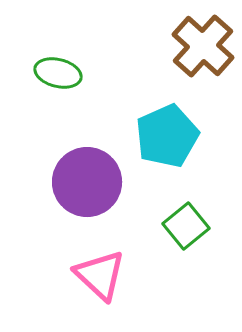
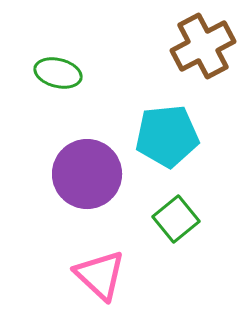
brown cross: rotated 20 degrees clockwise
cyan pentagon: rotated 18 degrees clockwise
purple circle: moved 8 px up
green square: moved 10 px left, 7 px up
